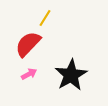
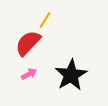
yellow line: moved 2 px down
red semicircle: moved 1 px up
